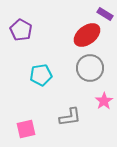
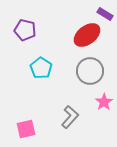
purple pentagon: moved 4 px right; rotated 15 degrees counterclockwise
gray circle: moved 3 px down
cyan pentagon: moved 7 px up; rotated 30 degrees counterclockwise
pink star: moved 1 px down
gray L-shape: rotated 40 degrees counterclockwise
